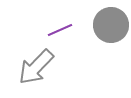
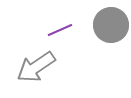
gray arrow: rotated 12 degrees clockwise
